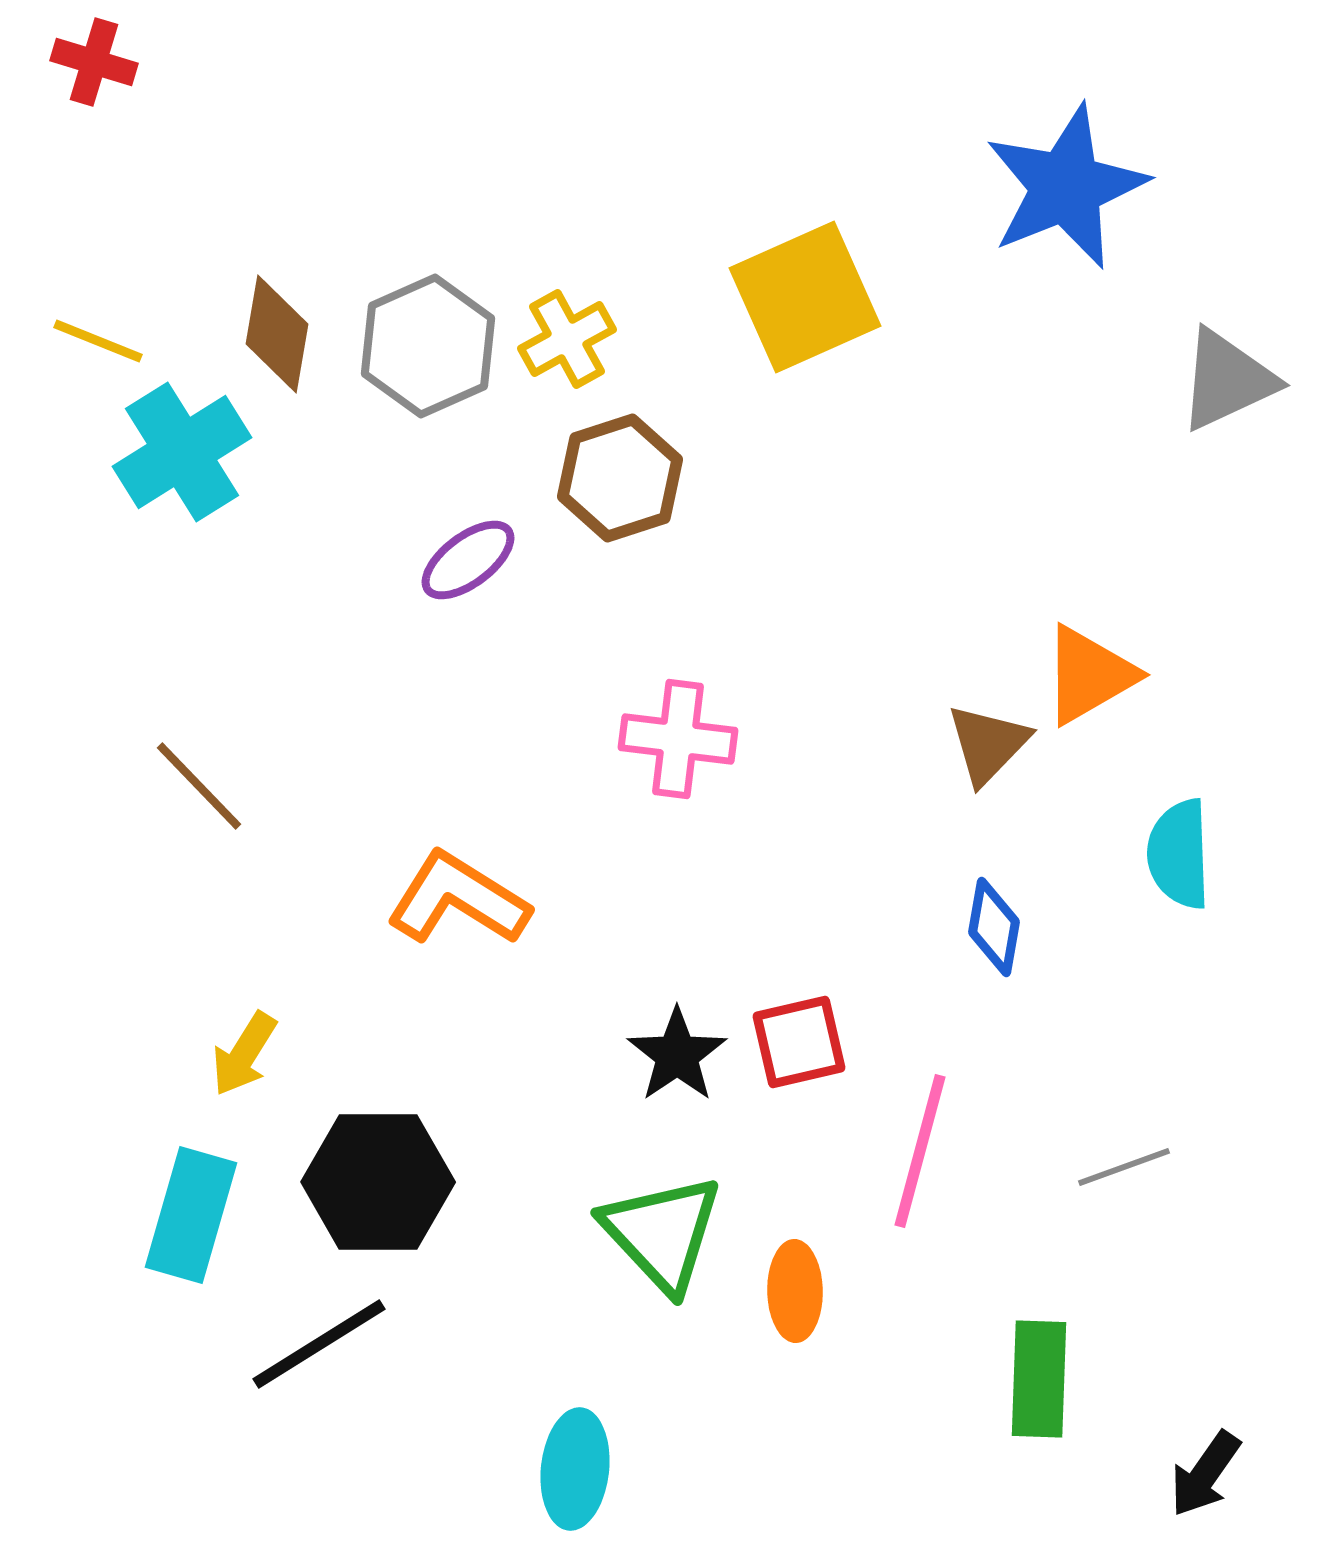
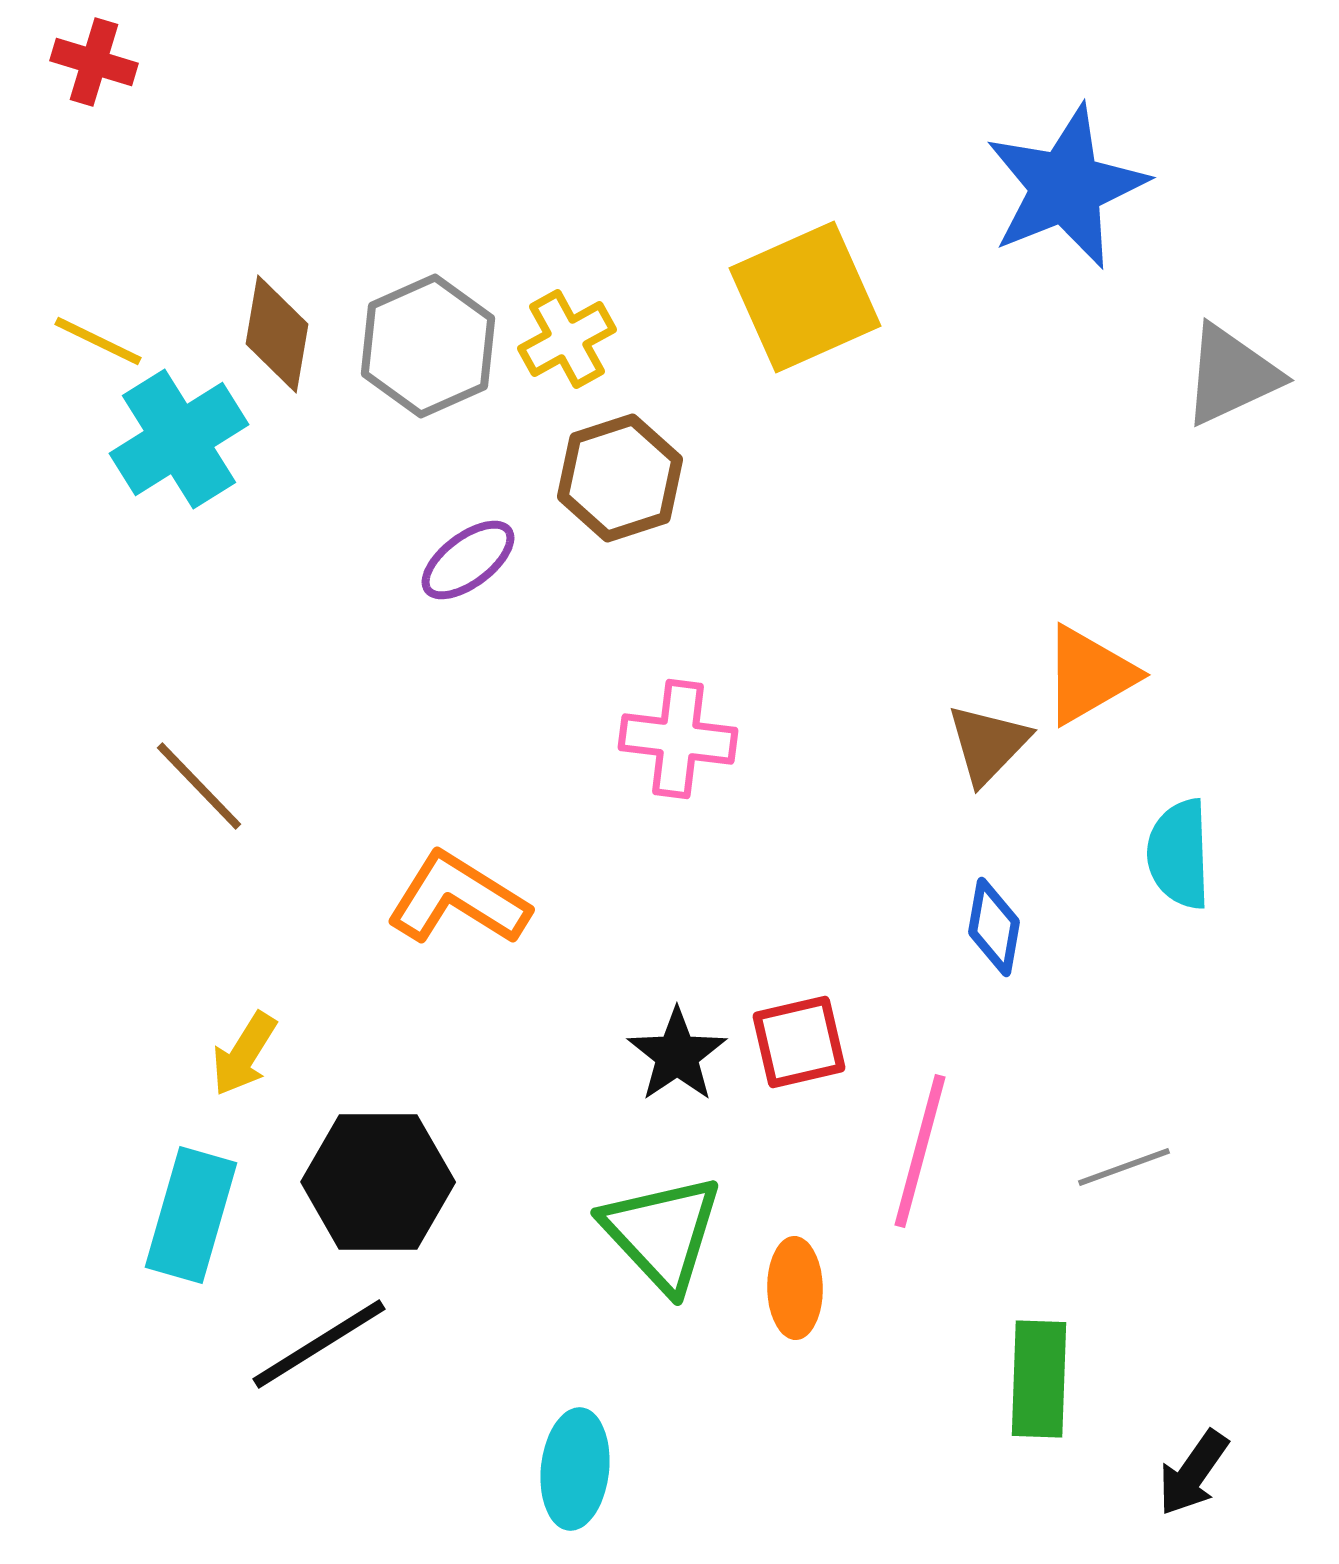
yellow line: rotated 4 degrees clockwise
gray triangle: moved 4 px right, 5 px up
cyan cross: moved 3 px left, 13 px up
orange ellipse: moved 3 px up
black arrow: moved 12 px left, 1 px up
